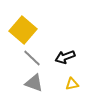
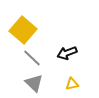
black arrow: moved 2 px right, 4 px up
gray triangle: rotated 24 degrees clockwise
